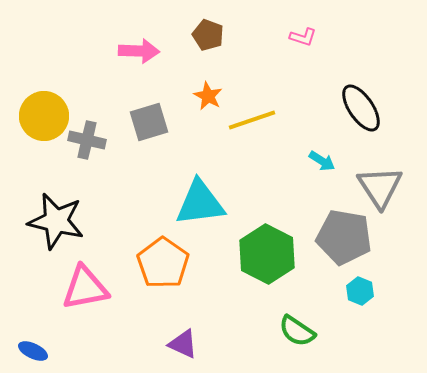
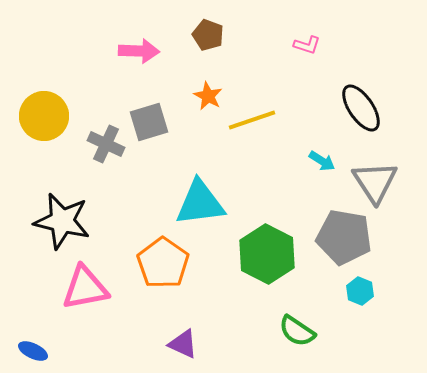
pink L-shape: moved 4 px right, 8 px down
gray cross: moved 19 px right, 4 px down; rotated 12 degrees clockwise
gray triangle: moved 5 px left, 5 px up
black star: moved 6 px right
